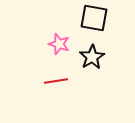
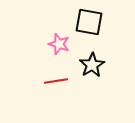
black square: moved 5 px left, 4 px down
black star: moved 8 px down
